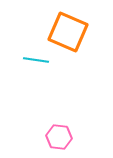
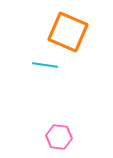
cyan line: moved 9 px right, 5 px down
